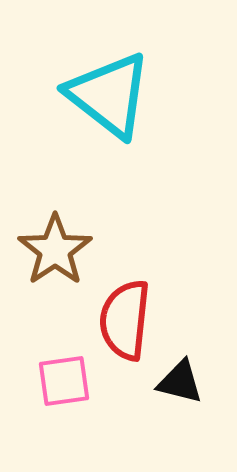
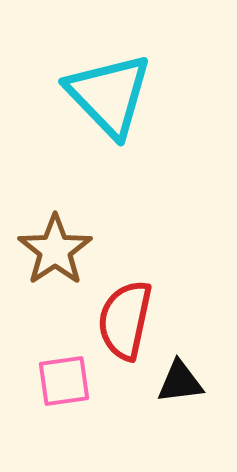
cyan triangle: rotated 8 degrees clockwise
red semicircle: rotated 6 degrees clockwise
black triangle: rotated 21 degrees counterclockwise
